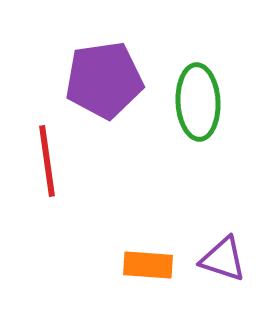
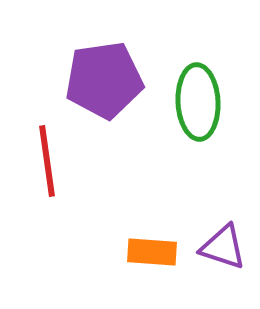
purple triangle: moved 12 px up
orange rectangle: moved 4 px right, 13 px up
